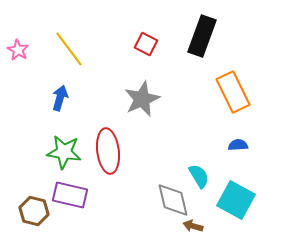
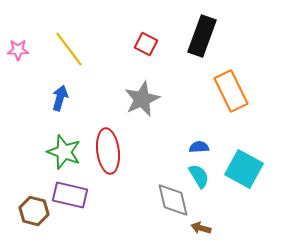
pink star: rotated 30 degrees counterclockwise
orange rectangle: moved 2 px left, 1 px up
blue semicircle: moved 39 px left, 2 px down
green star: rotated 12 degrees clockwise
cyan square: moved 8 px right, 31 px up
brown arrow: moved 8 px right, 2 px down
